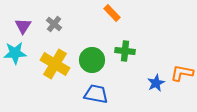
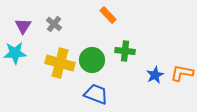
orange rectangle: moved 4 px left, 2 px down
yellow cross: moved 5 px right, 1 px up; rotated 16 degrees counterclockwise
blue star: moved 1 px left, 8 px up
blue trapezoid: rotated 10 degrees clockwise
